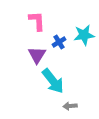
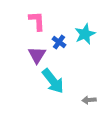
cyan star: moved 1 px right, 1 px up; rotated 15 degrees counterclockwise
blue cross: rotated 24 degrees counterclockwise
gray arrow: moved 19 px right, 6 px up
